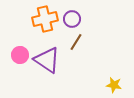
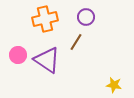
purple circle: moved 14 px right, 2 px up
pink circle: moved 2 px left
